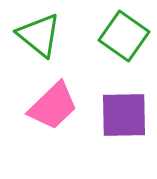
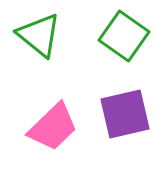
pink trapezoid: moved 21 px down
purple square: moved 1 px right, 1 px up; rotated 12 degrees counterclockwise
